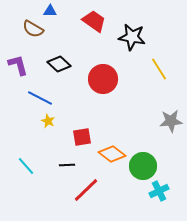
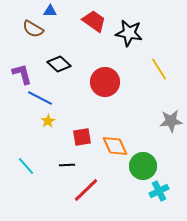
black star: moved 3 px left, 4 px up
purple L-shape: moved 4 px right, 9 px down
red circle: moved 2 px right, 3 px down
yellow star: rotated 16 degrees clockwise
orange diamond: moved 3 px right, 8 px up; rotated 28 degrees clockwise
